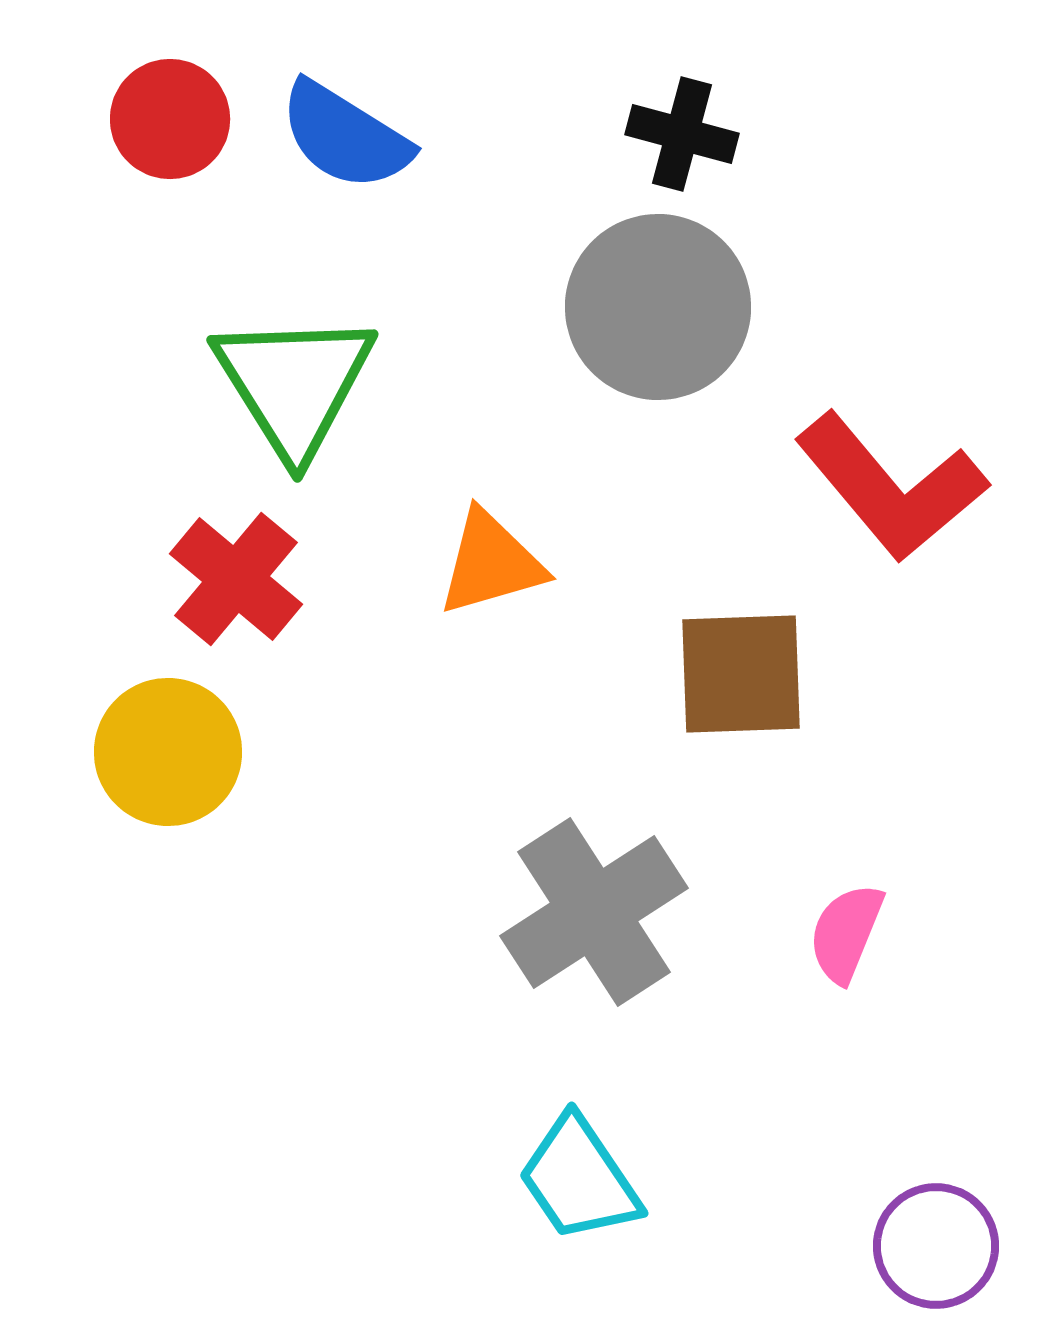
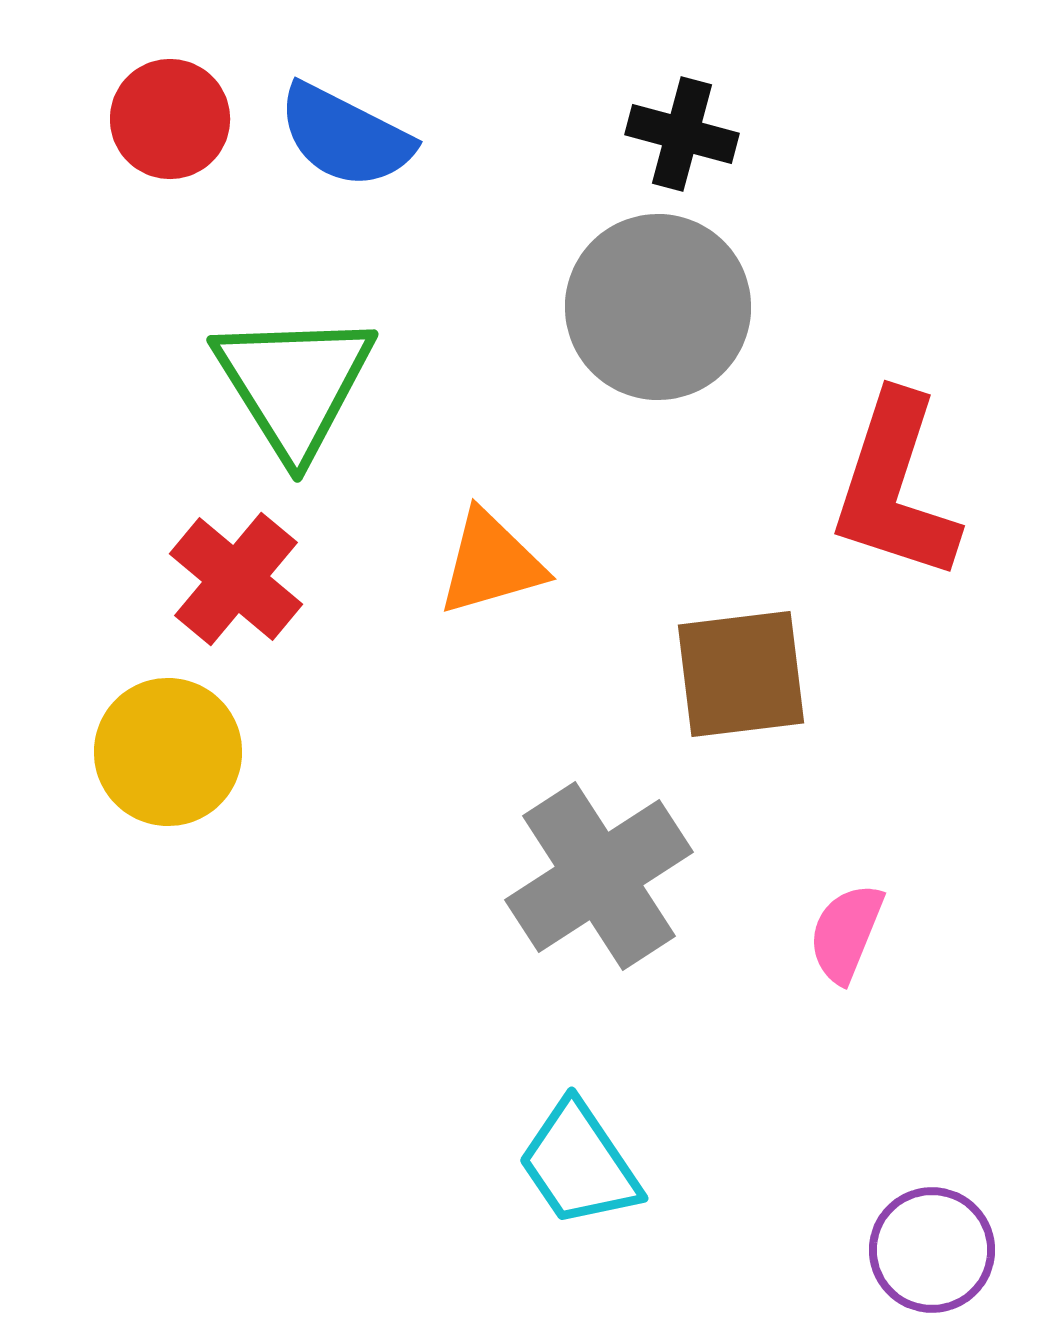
blue semicircle: rotated 5 degrees counterclockwise
red L-shape: moved 4 px right; rotated 58 degrees clockwise
brown square: rotated 5 degrees counterclockwise
gray cross: moved 5 px right, 36 px up
cyan trapezoid: moved 15 px up
purple circle: moved 4 px left, 4 px down
